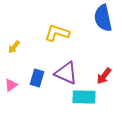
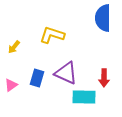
blue semicircle: rotated 12 degrees clockwise
yellow L-shape: moved 5 px left, 2 px down
red arrow: moved 2 px down; rotated 36 degrees counterclockwise
